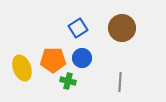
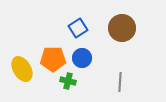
orange pentagon: moved 1 px up
yellow ellipse: moved 1 px down; rotated 10 degrees counterclockwise
